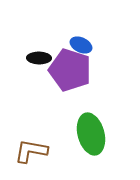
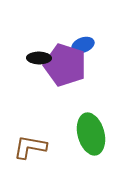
blue ellipse: moved 2 px right; rotated 45 degrees counterclockwise
purple pentagon: moved 5 px left, 5 px up
brown L-shape: moved 1 px left, 4 px up
